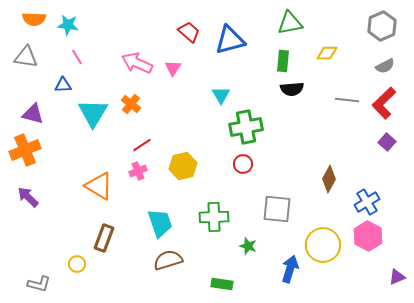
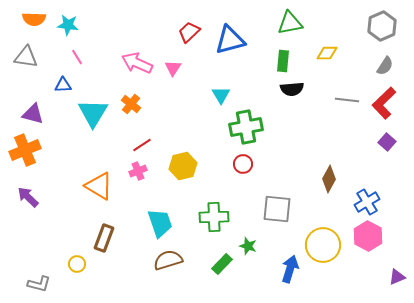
red trapezoid at (189, 32): rotated 85 degrees counterclockwise
gray semicircle at (385, 66): rotated 30 degrees counterclockwise
green rectangle at (222, 284): moved 20 px up; rotated 55 degrees counterclockwise
